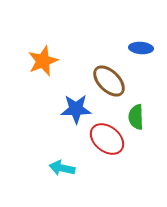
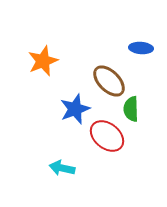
blue star: moved 1 px left; rotated 20 degrees counterclockwise
green semicircle: moved 5 px left, 8 px up
red ellipse: moved 3 px up
